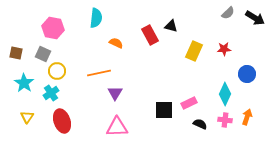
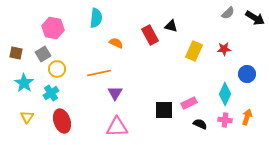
gray square: rotated 35 degrees clockwise
yellow circle: moved 2 px up
